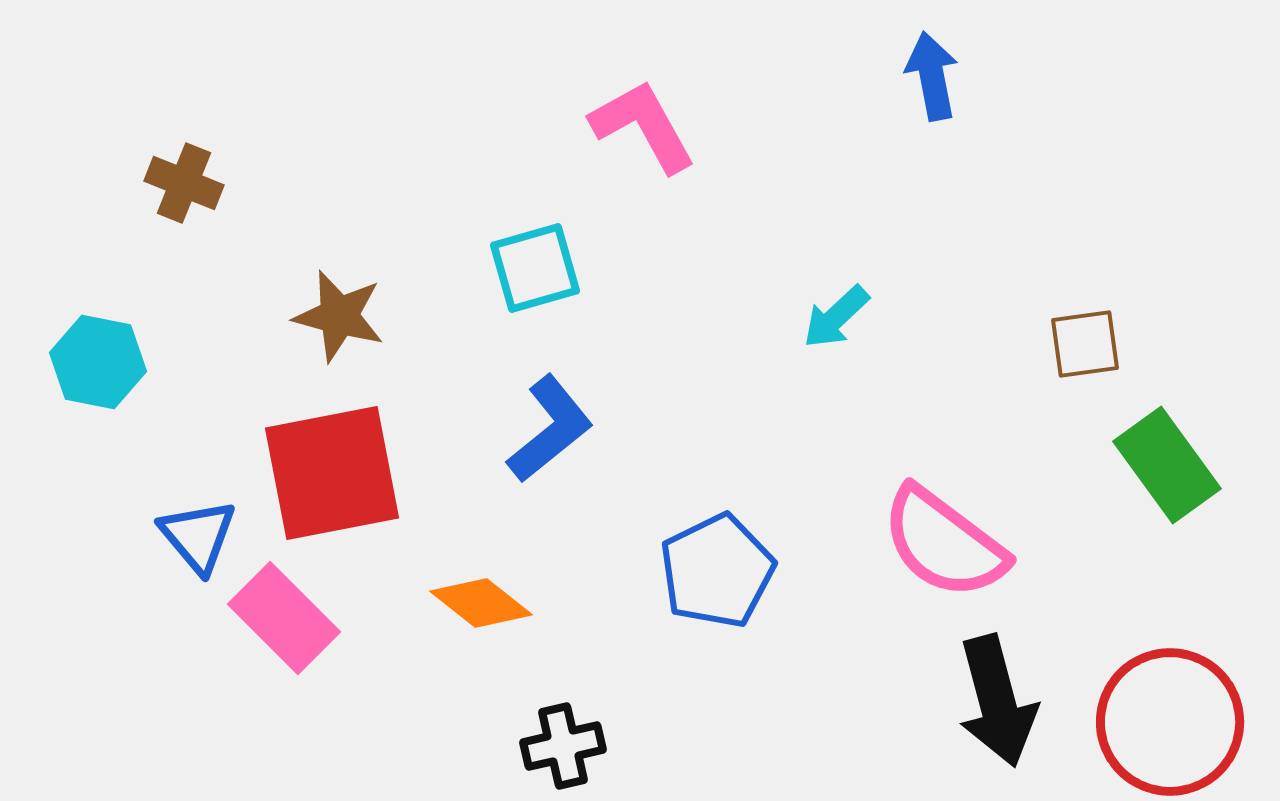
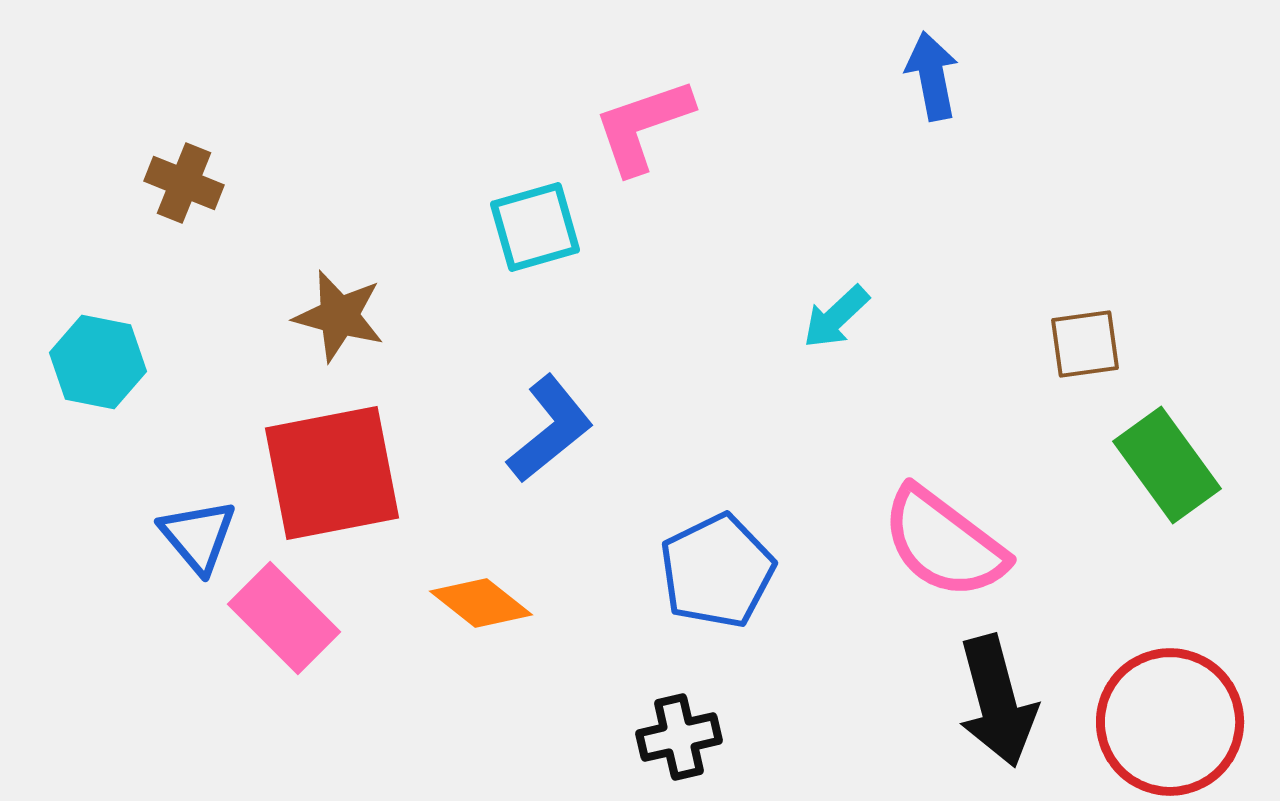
pink L-shape: rotated 80 degrees counterclockwise
cyan square: moved 41 px up
black cross: moved 116 px right, 9 px up
